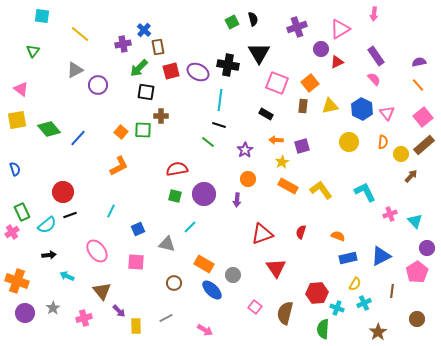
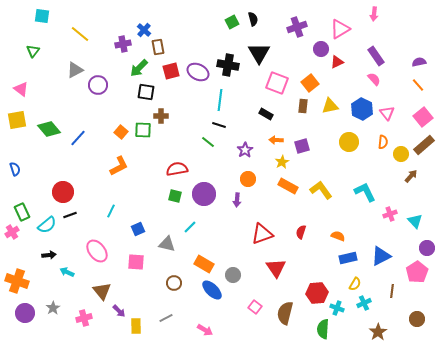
cyan arrow at (67, 276): moved 4 px up
